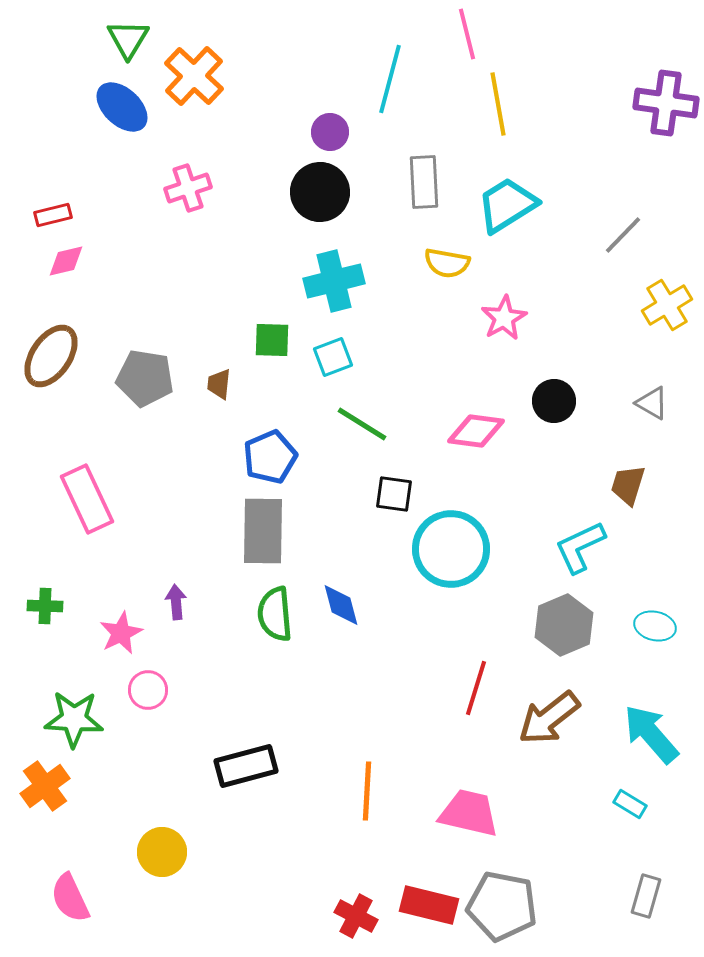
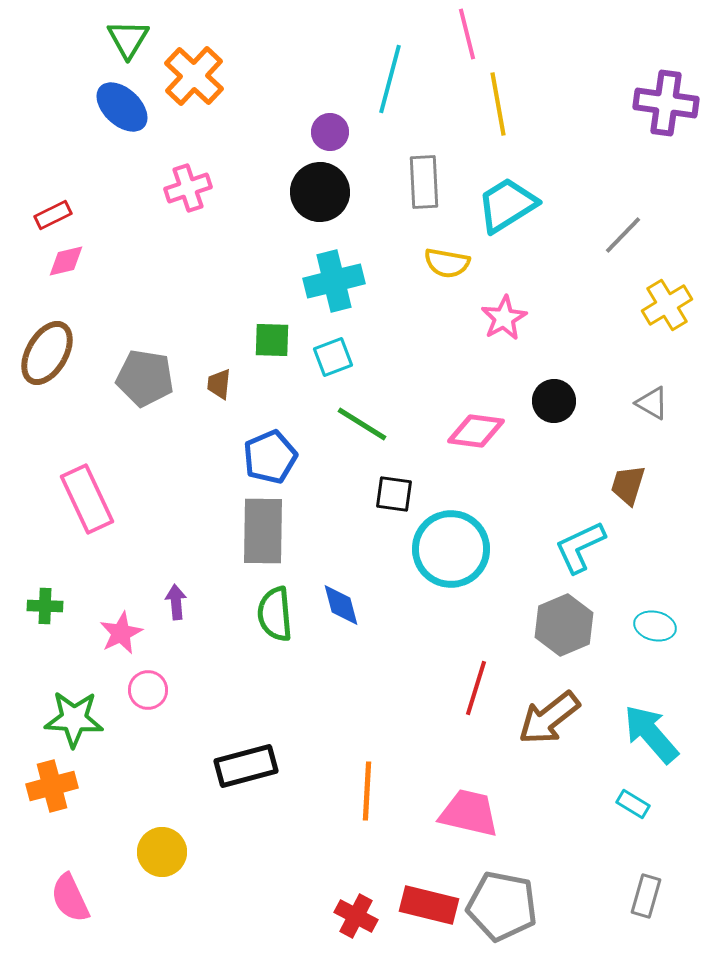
red rectangle at (53, 215): rotated 12 degrees counterclockwise
brown ellipse at (51, 356): moved 4 px left, 3 px up; rotated 4 degrees counterclockwise
orange cross at (45, 786): moved 7 px right; rotated 21 degrees clockwise
cyan rectangle at (630, 804): moved 3 px right
